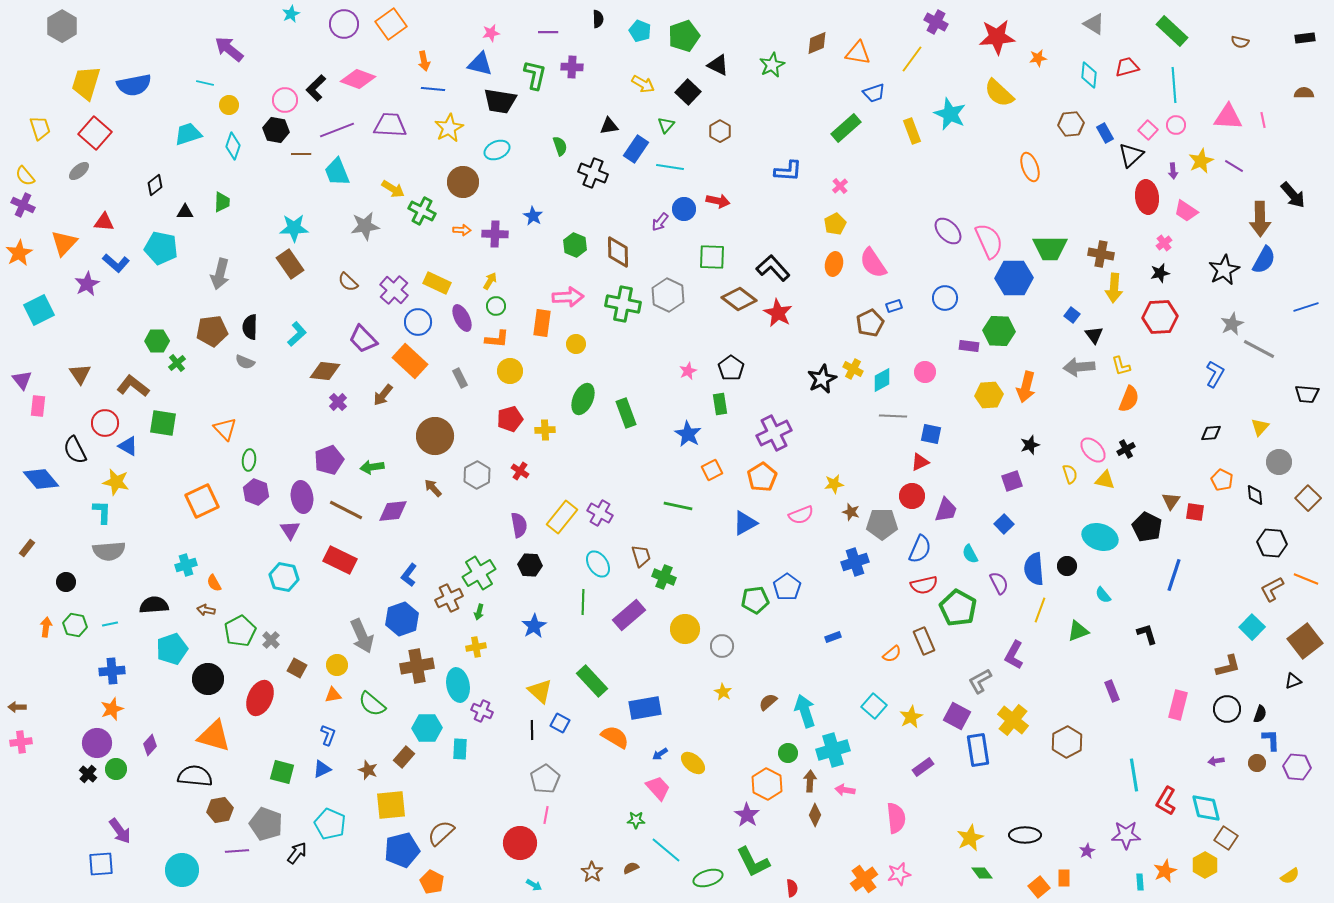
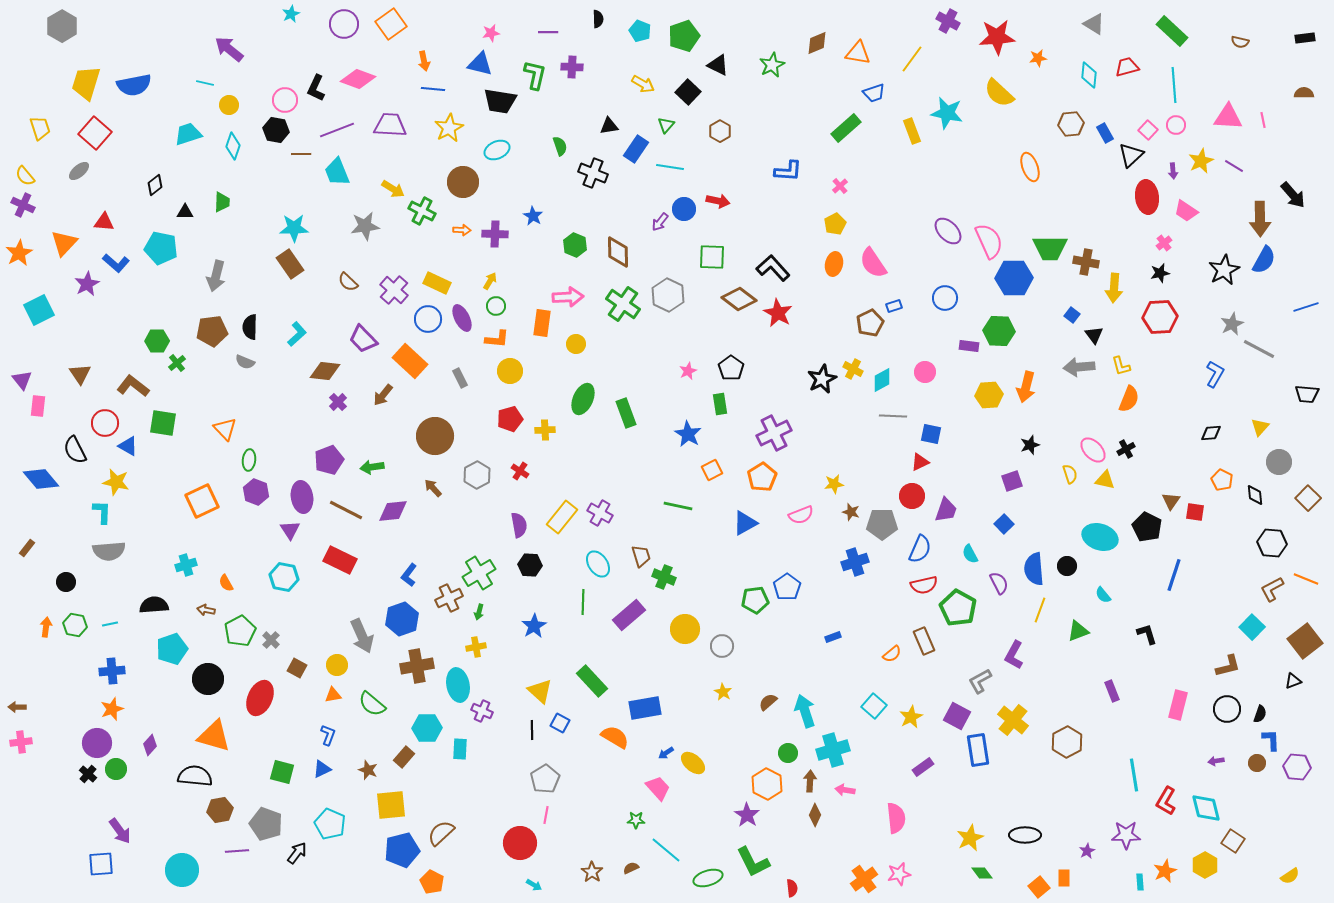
purple cross at (936, 22): moved 12 px right, 1 px up
black L-shape at (316, 88): rotated 20 degrees counterclockwise
cyan star at (950, 114): moved 3 px left, 1 px up; rotated 12 degrees counterclockwise
brown cross at (1101, 254): moved 15 px left, 8 px down
gray arrow at (220, 274): moved 4 px left, 2 px down
green cross at (623, 304): rotated 24 degrees clockwise
blue circle at (418, 322): moved 10 px right, 3 px up
orange semicircle at (214, 583): moved 12 px right
blue arrow at (660, 754): moved 6 px right, 1 px up
brown square at (1226, 838): moved 7 px right, 3 px down
